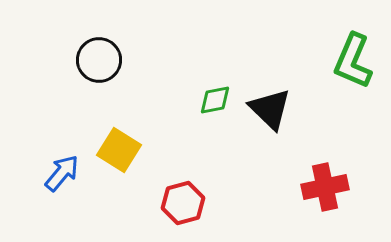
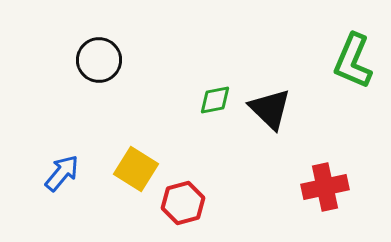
yellow square: moved 17 px right, 19 px down
